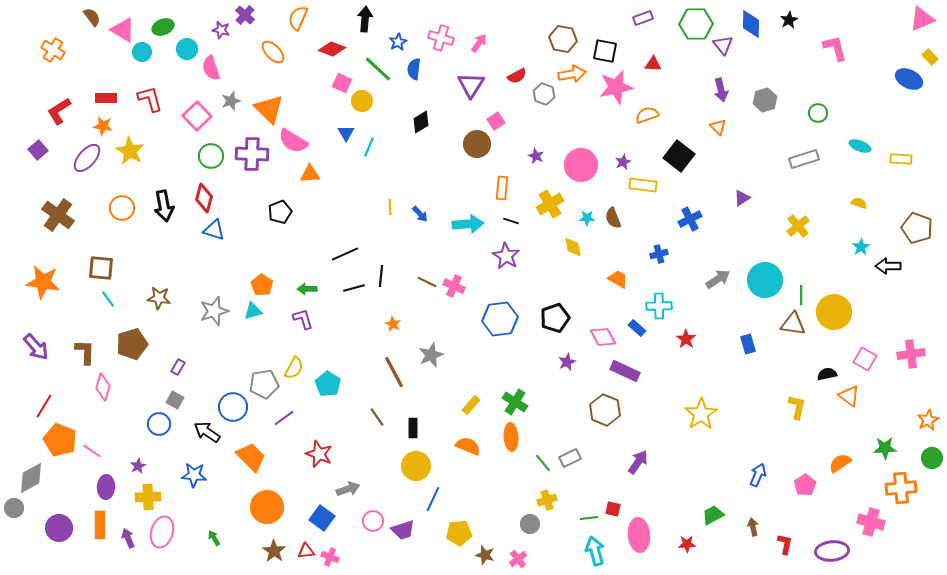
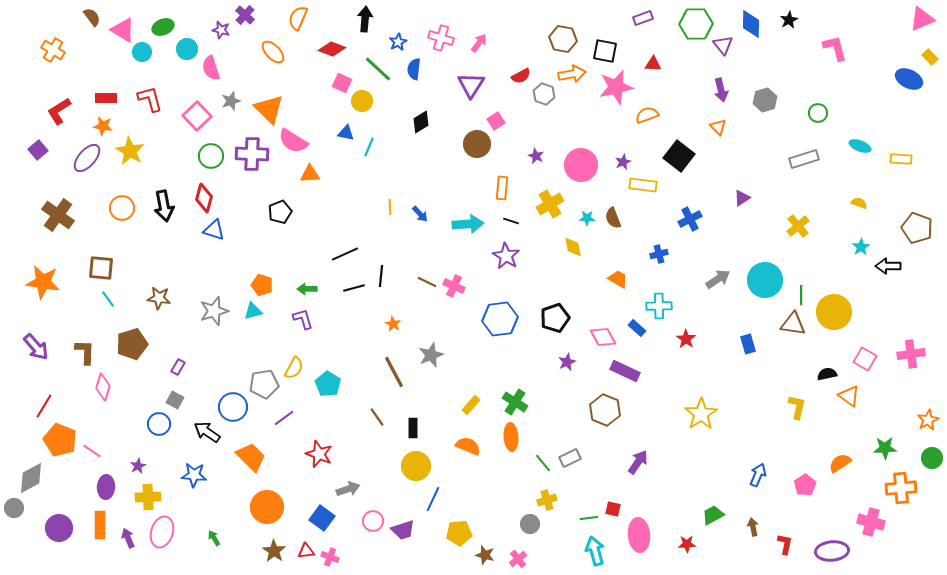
red semicircle at (517, 76): moved 4 px right
blue triangle at (346, 133): rotated 48 degrees counterclockwise
orange pentagon at (262, 285): rotated 15 degrees counterclockwise
